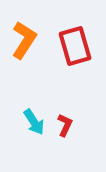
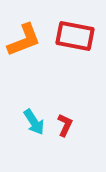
orange L-shape: rotated 36 degrees clockwise
red rectangle: moved 10 px up; rotated 63 degrees counterclockwise
